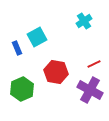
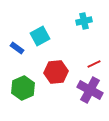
cyan cross: rotated 21 degrees clockwise
cyan square: moved 3 px right, 1 px up
blue rectangle: rotated 32 degrees counterclockwise
red hexagon: rotated 15 degrees counterclockwise
green hexagon: moved 1 px right, 1 px up
